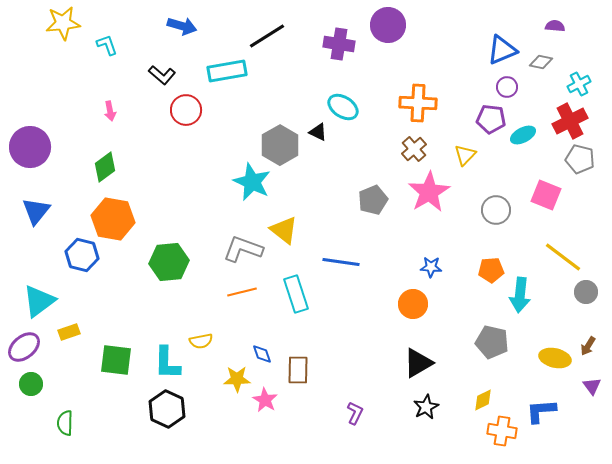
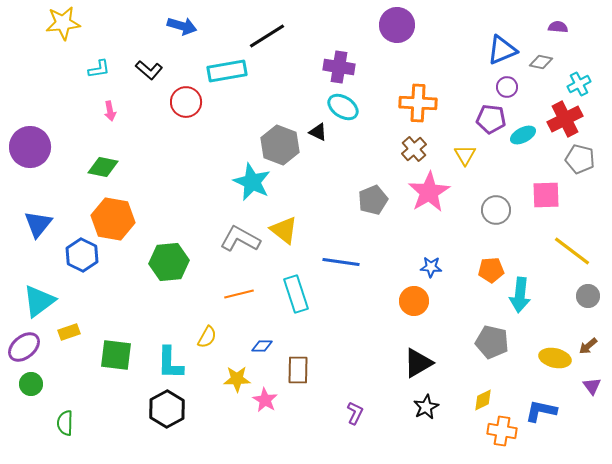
purple circle at (388, 25): moved 9 px right
purple semicircle at (555, 26): moved 3 px right, 1 px down
purple cross at (339, 44): moved 23 px down
cyan L-shape at (107, 45): moved 8 px left, 24 px down; rotated 100 degrees clockwise
black L-shape at (162, 75): moved 13 px left, 5 px up
red circle at (186, 110): moved 8 px up
red cross at (570, 121): moved 5 px left, 2 px up
gray hexagon at (280, 145): rotated 9 degrees counterclockwise
yellow triangle at (465, 155): rotated 15 degrees counterclockwise
green diamond at (105, 167): moved 2 px left; rotated 48 degrees clockwise
pink square at (546, 195): rotated 24 degrees counterclockwise
blue triangle at (36, 211): moved 2 px right, 13 px down
gray L-shape at (243, 249): moved 3 px left, 10 px up; rotated 9 degrees clockwise
blue hexagon at (82, 255): rotated 12 degrees clockwise
yellow line at (563, 257): moved 9 px right, 6 px up
orange line at (242, 292): moved 3 px left, 2 px down
gray circle at (586, 292): moved 2 px right, 4 px down
orange circle at (413, 304): moved 1 px right, 3 px up
yellow semicircle at (201, 341): moved 6 px right, 4 px up; rotated 50 degrees counterclockwise
brown arrow at (588, 346): rotated 18 degrees clockwise
blue diamond at (262, 354): moved 8 px up; rotated 70 degrees counterclockwise
green square at (116, 360): moved 5 px up
cyan L-shape at (167, 363): moved 3 px right
black hexagon at (167, 409): rotated 6 degrees clockwise
blue L-shape at (541, 411): rotated 16 degrees clockwise
